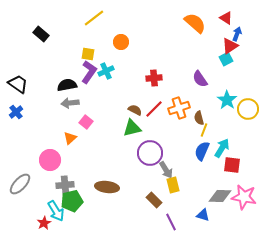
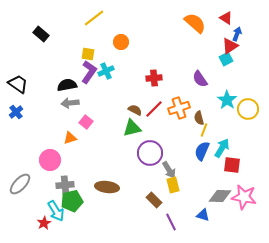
orange triangle at (70, 138): rotated 24 degrees clockwise
gray arrow at (166, 170): moved 3 px right
